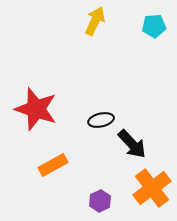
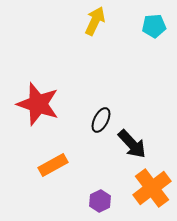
red star: moved 2 px right, 5 px up
black ellipse: rotated 50 degrees counterclockwise
